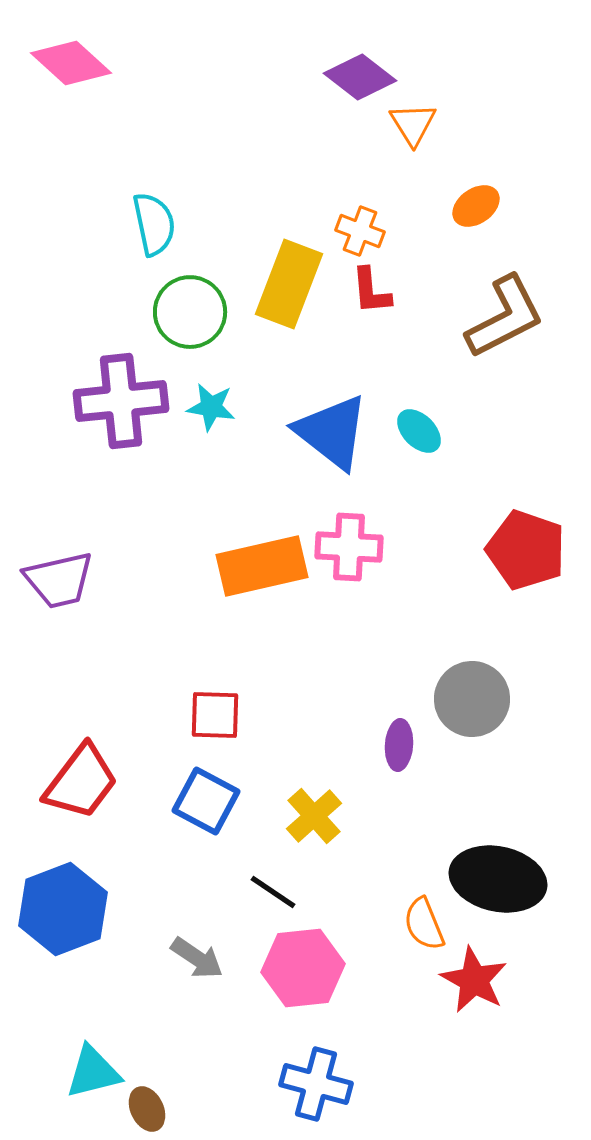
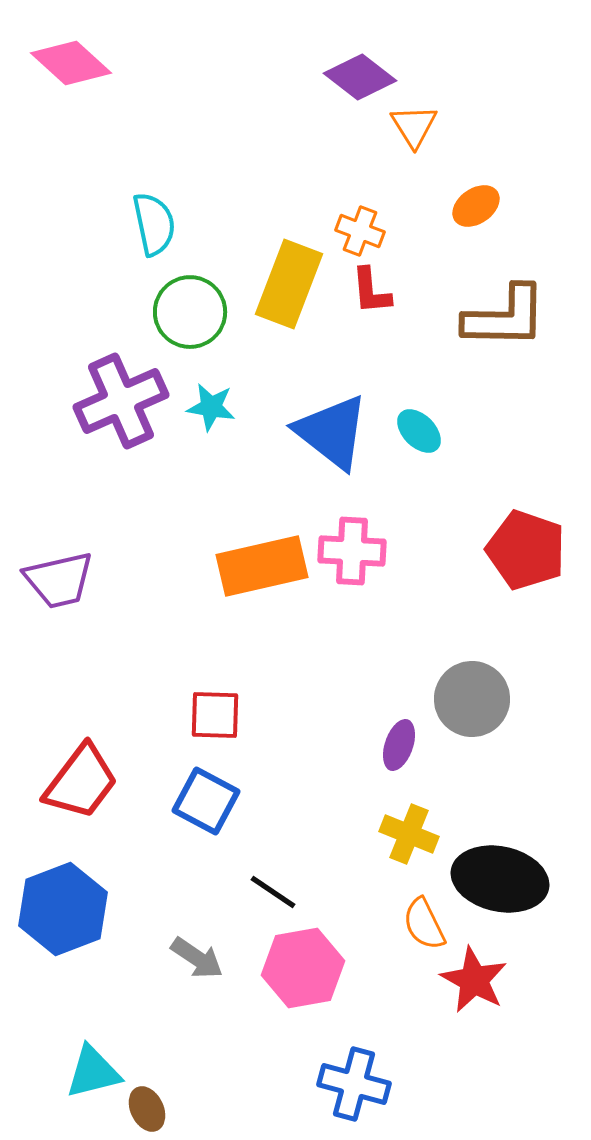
orange triangle: moved 1 px right, 2 px down
brown L-shape: rotated 28 degrees clockwise
purple cross: rotated 18 degrees counterclockwise
pink cross: moved 3 px right, 4 px down
purple ellipse: rotated 15 degrees clockwise
yellow cross: moved 95 px right, 18 px down; rotated 26 degrees counterclockwise
black ellipse: moved 2 px right
orange semicircle: rotated 4 degrees counterclockwise
pink hexagon: rotated 4 degrees counterclockwise
blue cross: moved 38 px right
